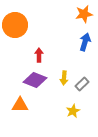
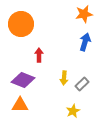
orange circle: moved 6 px right, 1 px up
purple diamond: moved 12 px left
